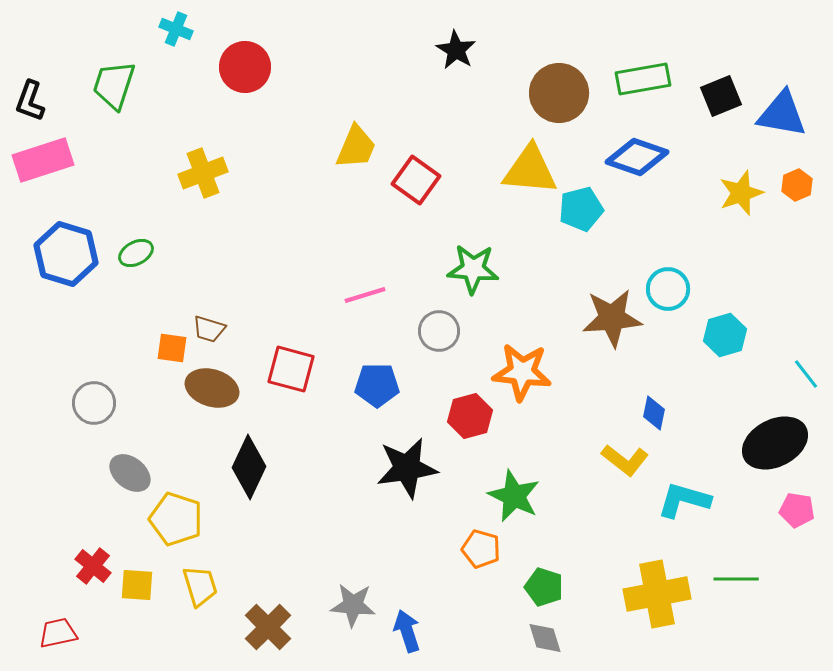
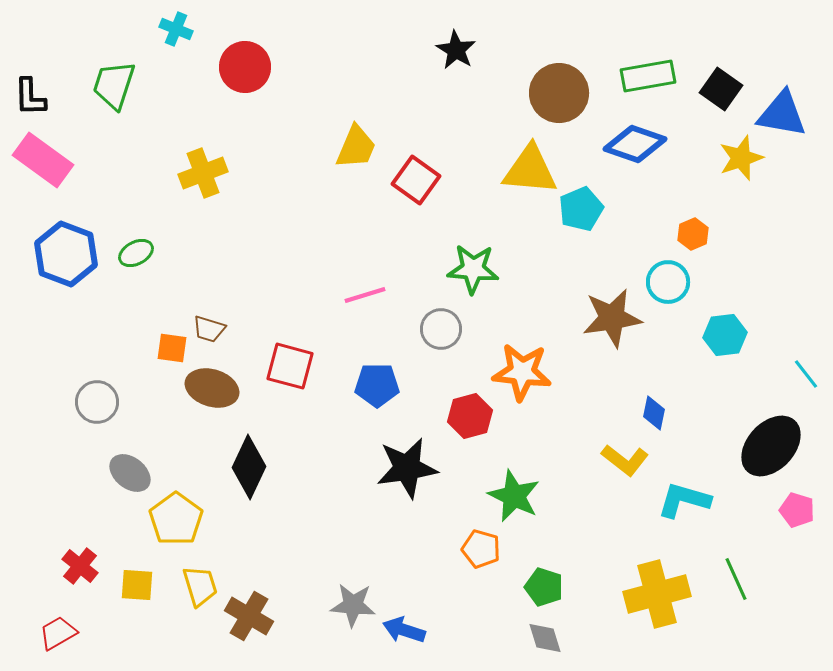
green rectangle at (643, 79): moved 5 px right, 3 px up
black square at (721, 96): moved 7 px up; rotated 33 degrees counterclockwise
black L-shape at (30, 101): moved 4 px up; rotated 21 degrees counterclockwise
blue diamond at (637, 157): moved 2 px left, 13 px up
pink rectangle at (43, 160): rotated 54 degrees clockwise
orange hexagon at (797, 185): moved 104 px left, 49 px down
yellow star at (741, 193): moved 35 px up
cyan pentagon at (581, 209): rotated 9 degrees counterclockwise
blue hexagon at (66, 254): rotated 4 degrees clockwise
cyan circle at (668, 289): moved 7 px up
brown star at (612, 318): rotated 4 degrees counterclockwise
gray circle at (439, 331): moved 2 px right, 2 px up
cyan hexagon at (725, 335): rotated 9 degrees clockwise
red square at (291, 369): moved 1 px left, 3 px up
gray circle at (94, 403): moved 3 px right, 1 px up
black ellipse at (775, 443): moved 4 px left, 3 px down; rotated 20 degrees counterclockwise
pink pentagon at (797, 510): rotated 8 degrees clockwise
yellow pentagon at (176, 519): rotated 18 degrees clockwise
red cross at (93, 566): moved 13 px left
green line at (736, 579): rotated 66 degrees clockwise
yellow cross at (657, 594): rotated 4 degrees counterclockwise
brown cross at (268, 627): moved 19 px left, 11 px up; rotated 15 degrees counterclockwise
blue arrow at (407, 631): moved 3 px left, 1 px up; rotated 54 degrees counterclockwise
red trapezoid at (58, 633): rotated 18 degrees counterclockwise
